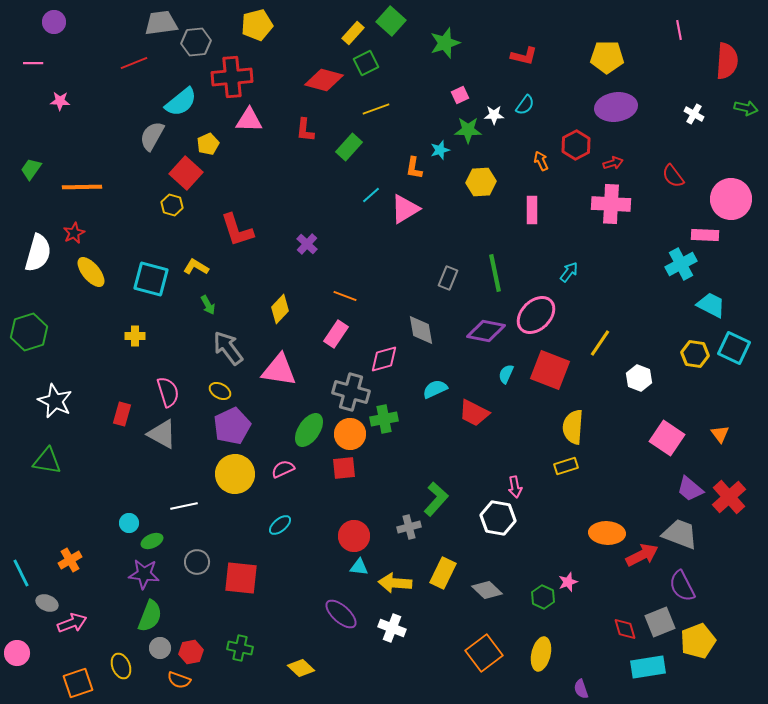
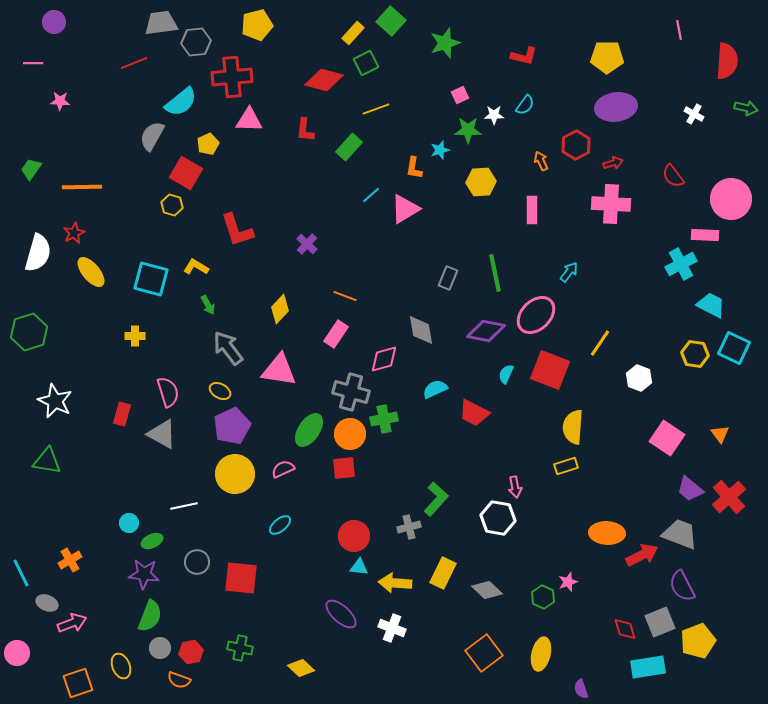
red square at (186, 173): rotated 12 degrees counterclockwise
